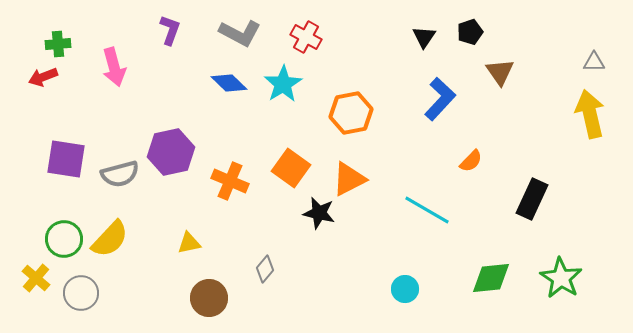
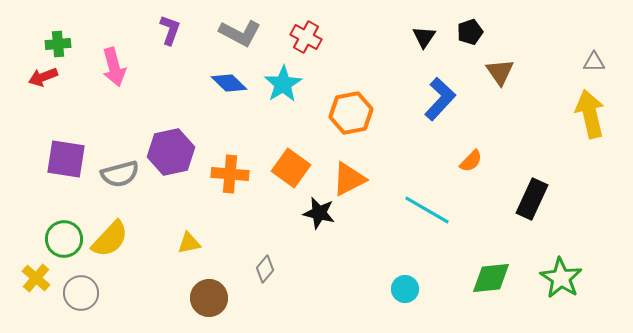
orange cross: moved 7 px up; rotated 18 degrees counterclockwise
